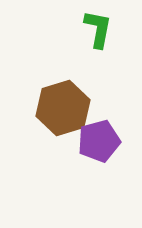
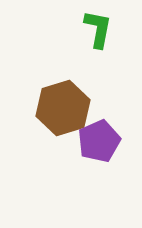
purple pentagon: rotated 9 degrees counterclockwise
